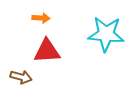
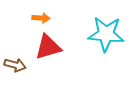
red triangle: moved 1 px right, 4 px up; rotated 12 degrees counterclockwise
brown arrow: moved 6 px left, 12 px up
